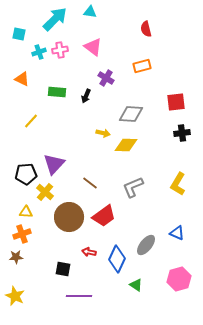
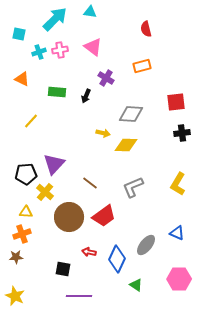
pink hexagon: rotated 15 degrees clockwise
